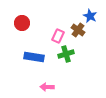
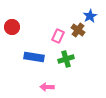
blue star: rotated 16 degrees clockwise
red circle: moved 10 px left, 4 px down
green cross: moved 5 px down
